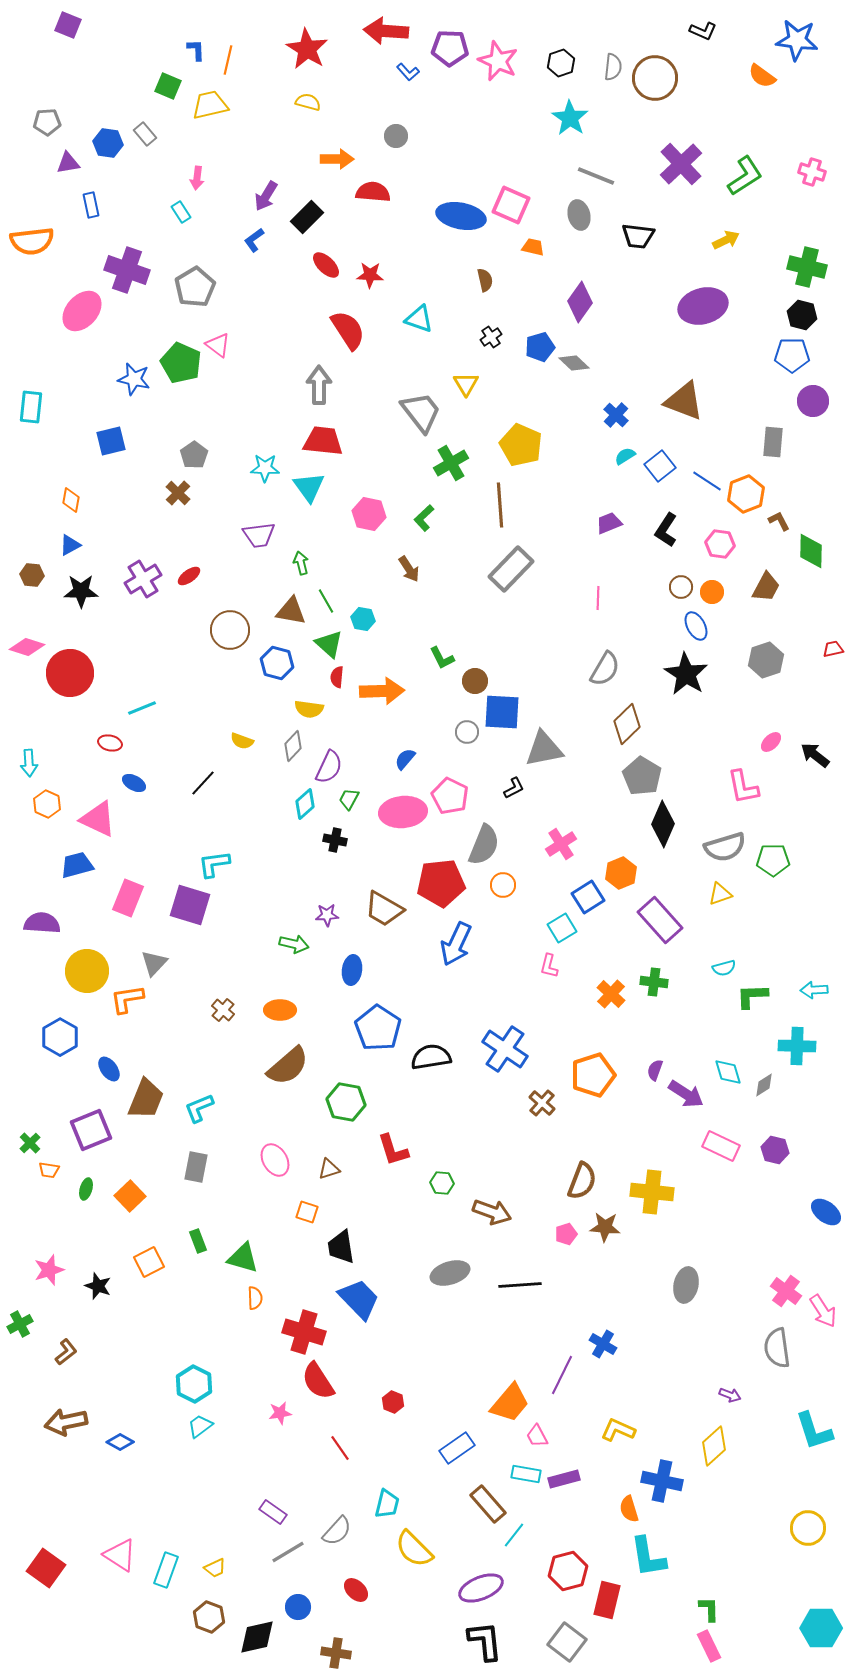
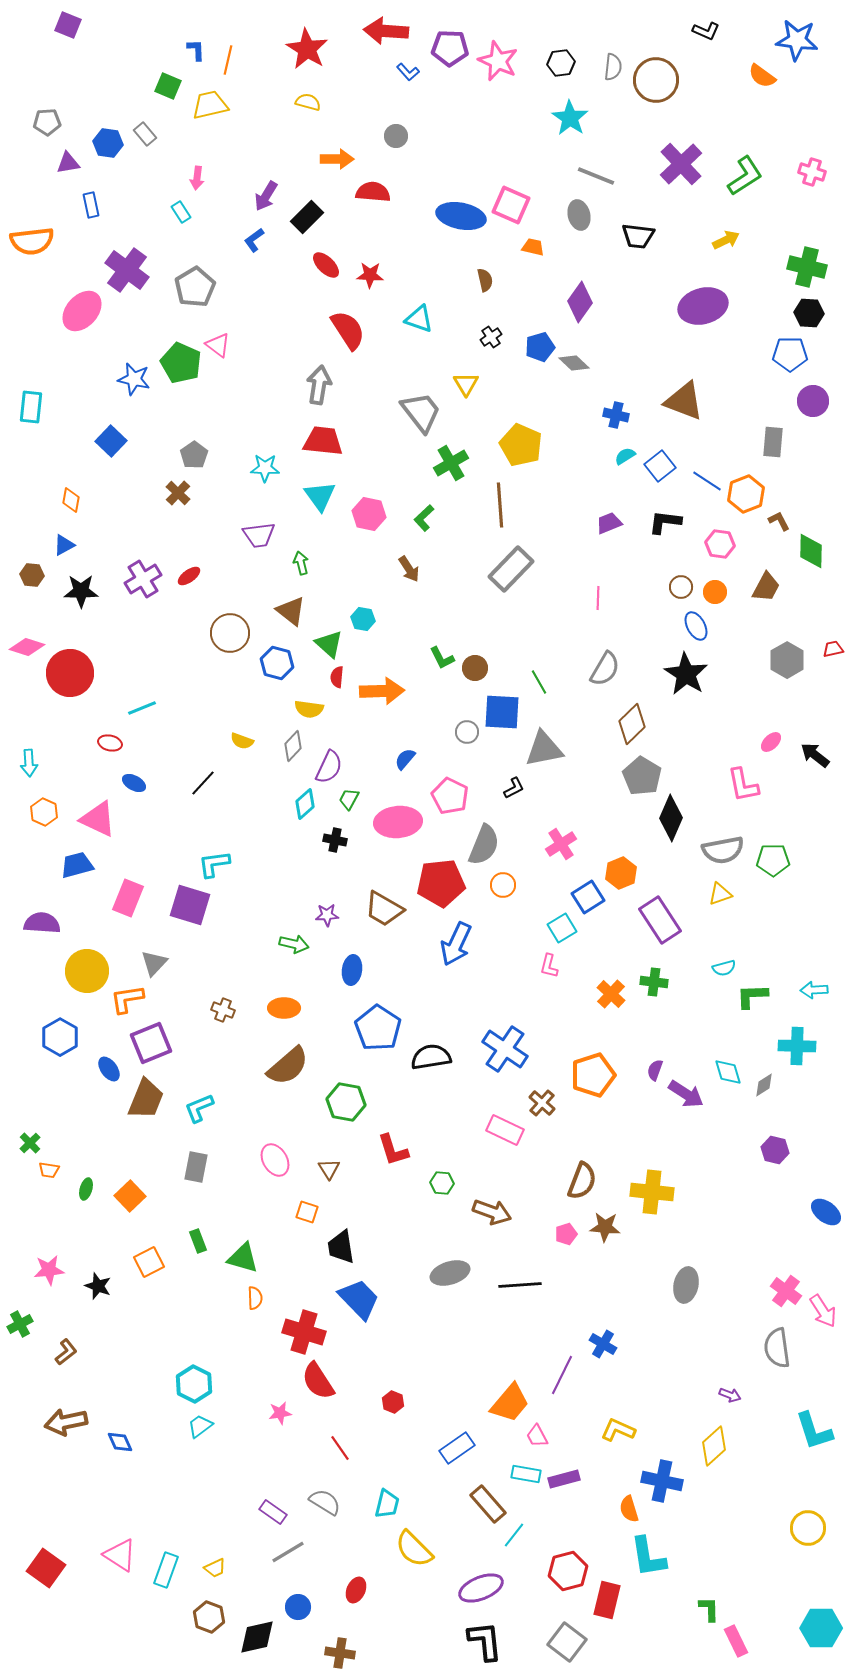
black L-shape at (703, 31): moved 3 px right
black hexagon at (561, 63): rotated 12 degrees clockwise
brown circle at (655, 78): moved 1 px right, 2 px down
purple cross at (127, 270): rotated 18 degrees clockwise
black hexagon at (802, 315): moved 7 px right, 2 px up; rotated 12 degrees counterclockwise
blue pentagon at (792, 355): moved 2 px left, 1 px up
gray arrow at (319, 385): rotated 9 degrees clockwise
blue cross at (616, 415): rotated 30 degrees counterclockwise
blue square at (111, 441): rotated 32 degrees counterclockwise
cyan triangle at (309, 487): moved 11 px right, 9 px down
black L-shape at (666, 530): moved 1 px left, 8 px up; rotated 64 degrees clockwise
blue triangle at (70, 545): moved 6 px left
orange circle at (712, 592): moved 3 px right
green line at (326, 601): moved 213 px right, 81 px down
brown triangle at (291, 611): rotated 28 degrees clockwise
brown circle at (230, 630): moved 3 px down
gray hexagon at (766, 660): moved 21 px right; rotated 12 degrees counterclockwise
brown circle at (475, 681): moved 13 px up
brown diamond at (627, 724): moved 5 px right
pink L-shape at (743, 787): moved 2 px up
orange hexagon at (47, 804): moved 3 px left, 8 px down
pink ellipse at (403, 812): moved 5 px left, 10 px down
black diamond at (663, 824): moved 8 px right, 6 px up
gray semicircle at (725, 847): moved 2 px left, 3 px down; rotated 6 degrees clockwise
purple rectangle at (660, 920): rotated 9 degrees clockwise
brown cross at (223, 1010): rotated 20 degrees counterclockwise
orange ellipse at (280, 1010): moved 4 px right, 2 px up
purple square at (91, 1130): moved 60 px right, 87 px up
pink rectangle at (721, 1146): moved 216 px left, 16 px up
brown triangle at (329, 1169): rotated 45 degrees counterclockwise
pink star at (49, 1270): rotated 12 degrees clockwise
blue diamond at (120, 1442): rotated 36 degrees clockwise
gray semicircle at (337, 1531): moved 12 px left, 29 px up; rotated 100 degrees counterclockwise
red ellipse at (356, 1590): rotated 70 degrees clockwise
pink rectangle at (709, 1646): moved 27 px right, 5 px up
brown cross at (336, 1653): moved 4 px right
